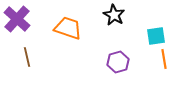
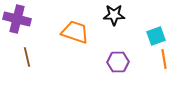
black star: rotated 30 degrees counterclockwise
purple cross: rotated 28 degrees counterclockwise
orange trapezoid: moved 7 px right, 4 px down
cyan square: rotated 12 degrees counterclockwise
purple hexagon: rotated 15 degrees clockwise
